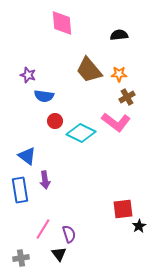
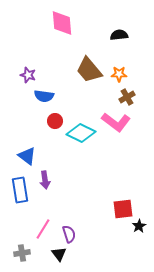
gray cross: moved 1 px right, 5 px up
